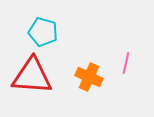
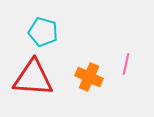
pink line: moved 1 px down
red triangle: moved 1 px right, 2 px down
